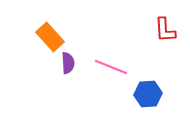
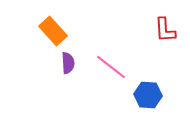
orange rectangle: moved 3 px right, 6 px up
pink line: rotated 16 degrees clockwise
blue hexagon: moved 1 px down; rotated 8 degrees clockwise
